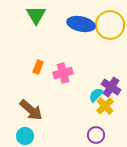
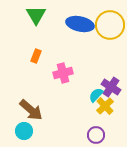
blue ellipse: moved 1 px left
orange rectangle: moved 2 px left, 11 px up
cyan circle: moved 1 px left, 5 px up
